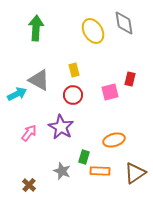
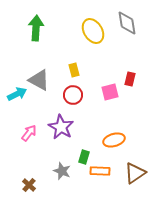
gray diamond: moved 3 px right
